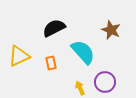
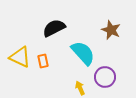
cyan semicircle: moved 1 px down
yellow triangle: moved 1 px right, 1 px down; rotated 50 degrees clockwise
orange rectangle: moved 8 px left, 2 px up
purple circle: moved 5 px up
